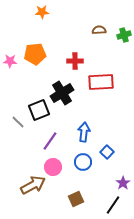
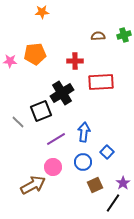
brown semicircle: moved 1 px left, 6 px down
black square: moved 2 px right, 1 px down
purple line: moved 6 px right, 2 px up; rotated 24 degrees clockwise
brown square: moved 19 px right, 14 px up
black line: moved 2 px up
